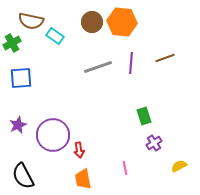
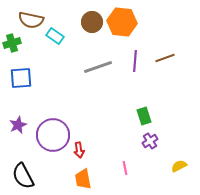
brown semicircle: moved 1 px up
green cross: rotated 12 degrees clockwise
purple line: moved 4 px right, 2 px up
purple cross: moved 4 px left, 2 px up
